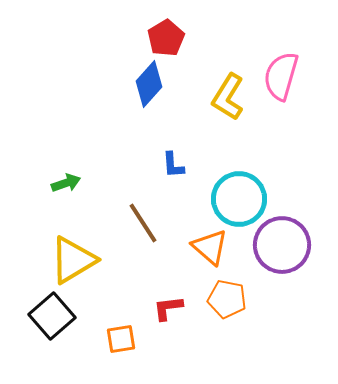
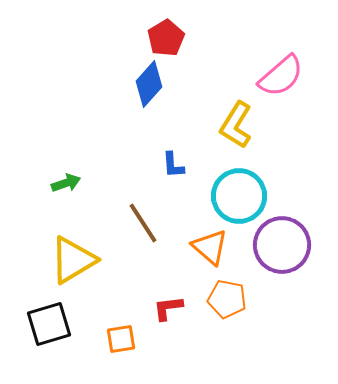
pink semicircle: rotated 147 degrees counterclockwise
yellow L-shape: moved 8 px right, 28 px down
cyan circle: moved 3 px up
black square: moved 3 px left, 8 px down; rotated 24 degrees clockwise
